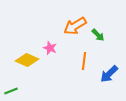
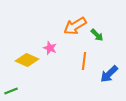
green arrow: moved 1 px left
